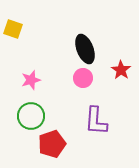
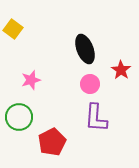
yellow square: rotated 18 degrees clockwise
pink circle: moved 7 px right, 6 px down
green circle: moved 12 px left, 1 px down
purple L-shape: moved 3 px up
red pentagon: moved 2 px up; rotated 8 degrees counterclockwise
